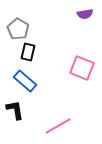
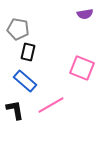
gray pentagon: rotated 20 degrees counterclockwise
pink line: moved 7 px left, 21 px up
